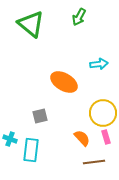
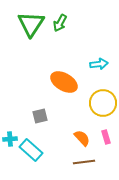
green arrow: moved 19 px left, 6 px down
green triangle: rotated 24 degrees clockwise
yellow circle: moved 10 px up
cyan cross: rotated 24 degrees counterclockwise
cyan rectangle: rotated 55 degrees counterclockwise
brown line: moved 10 px left
